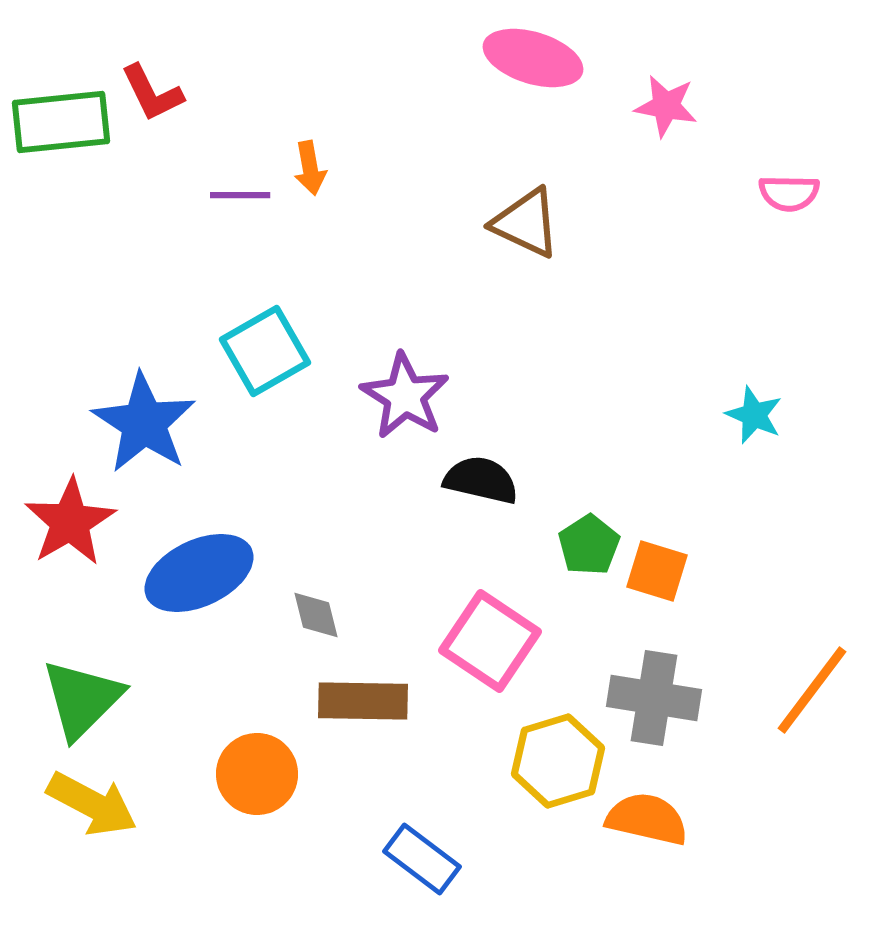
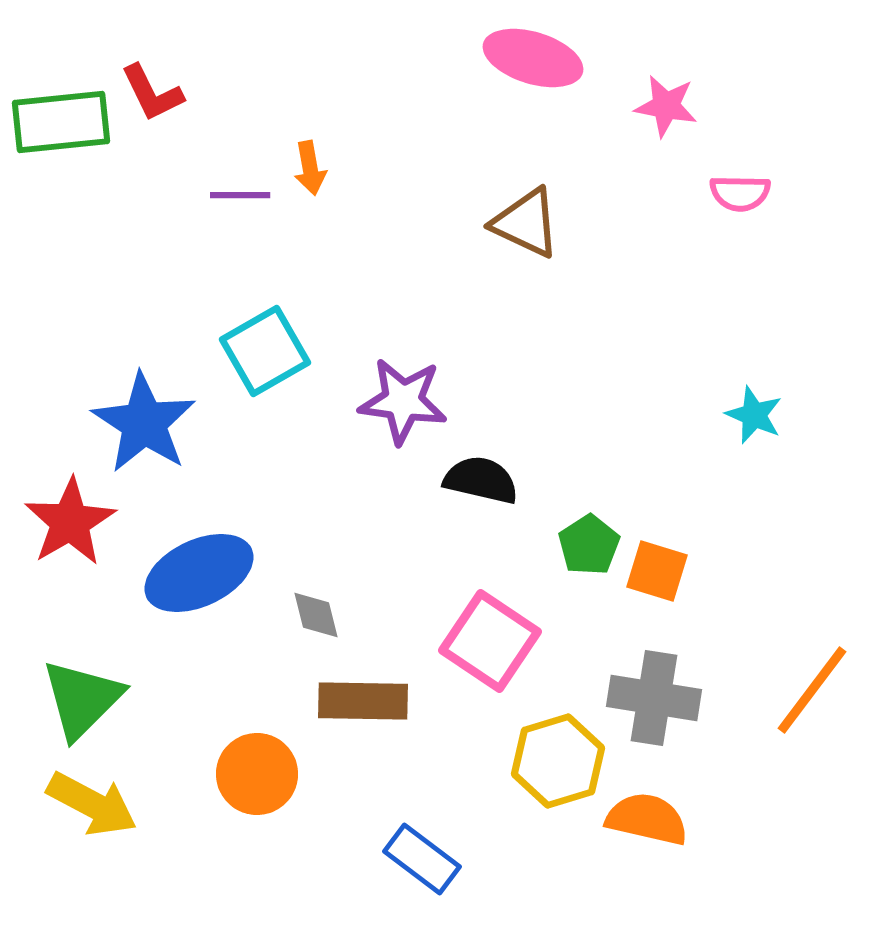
pink semicircle: moved 49 px left
purple star: moved 2 px left, 5 px down; rotated 24 degrees counterclockwise
